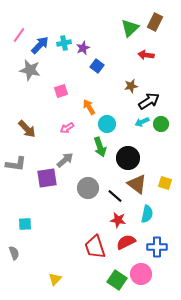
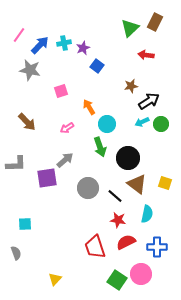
brown arrow: moved 7 px up
gray L-shape: rotated 10 degrees counterclockwise
gray semicircle: moved 2 px right
